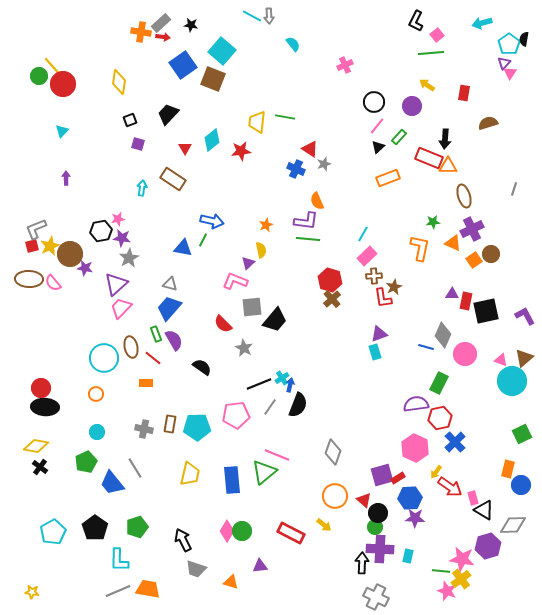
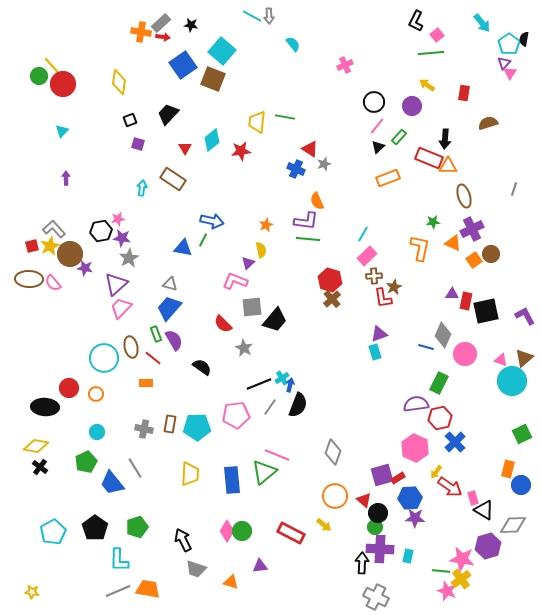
cyan arrow at (482, 23): rotated 114 degrees counterclockwise
gray L-shape at (36, 229): moved 18 px right; rotated 70 degrees clockwise
red circle at (41, 388): moved 28 px right
yellow trapezoid at (190, 474): rotated 10 degrees counterclockwise
